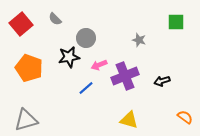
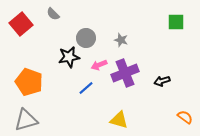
gray semicircle: moved 2 px left, 5 px up
gray star: moved 18 px left
orange pentagon: moved 14 px down
purple cross: moved 3 px up
yellow triangle: moved 10 px left
